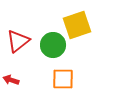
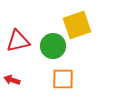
red triangle: rotated 25 degrees clockwise
green circle: moved 1 px down
red arrow: moved 1 px right
